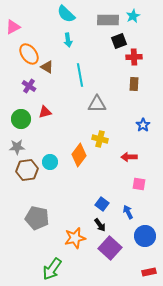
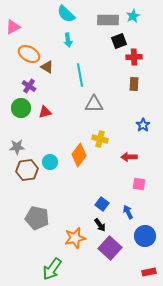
orange ellipse: rotated 25 degrees counterclockwise
gray triangle: moved 3 px left
green circle: moved 11 px up
